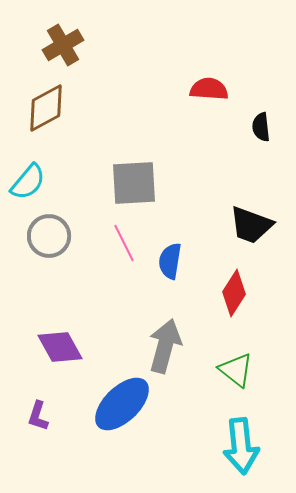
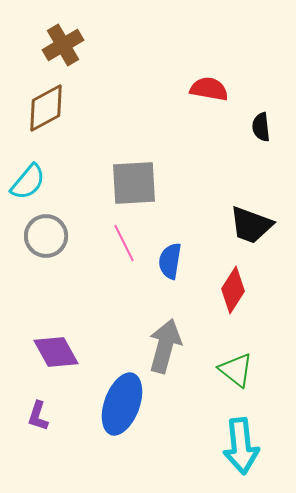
red semicircle: rotated 6 degrees clockwise
gray circle: moved 3 px left
red diamond: moved 1 px left, 3 px up
purple diamond: moved 4 px left, 5 px down
blue ellipse: rotated 26 degrees counterclockwise
